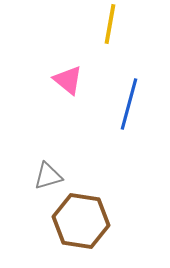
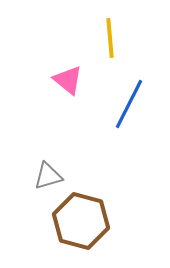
yellow line: moved 14 px down; rotated 15 degrees counterclockwise
blue line: rotated 12 degrees clockwise
brown hexagon: rotated 6 degrees clockwise
